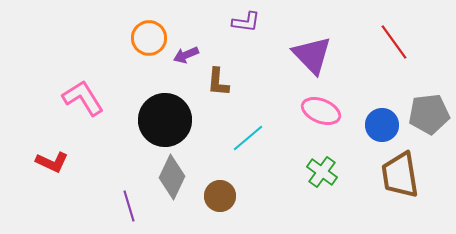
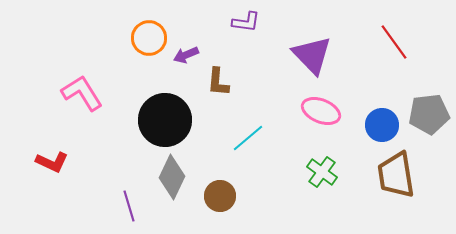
pink L-shape: moved 1 px left, 5 px up
brown trapezoid: moved 4 px left
